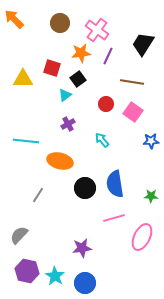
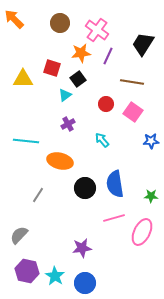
pink ellipse: moved 5 px up
